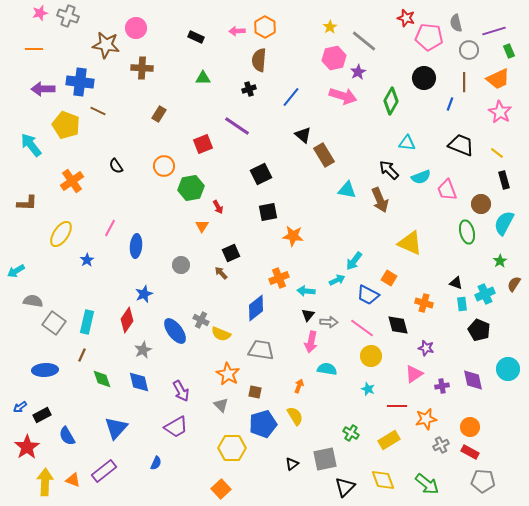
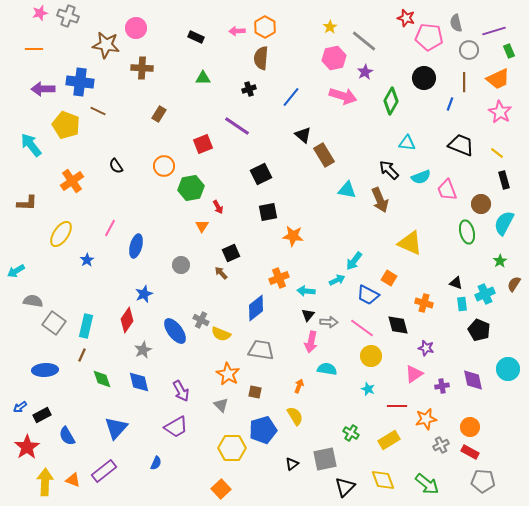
brown semicircle at (259, 60): moved 2 px right, 2 px up
purple star at (358, 72): moved 7 px right
blue ellipse at (136, 246): rotated 10 degrees clockwise
cyan rectangle at (87, 322): moved 1 px left, 4 px down
blue pentagon at (263, 424): moved 6 px down
